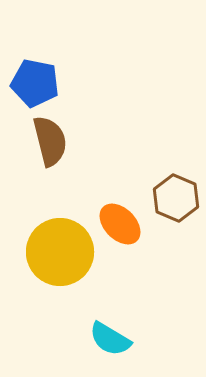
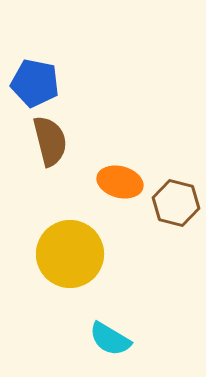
brown hexagon: moved 5 px down; rotated 9 degrees counterclockwise
orange ellipse: moved 42 px up; rotated 30 degrees counterclockwise
yellow circle: moved 10 px right, 2 px down
